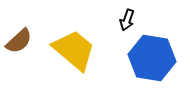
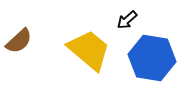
black arrow: rotated 30 degrees clockwise
yellow trapezoid: moved 15 px right
